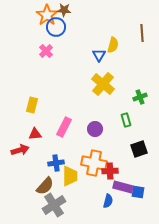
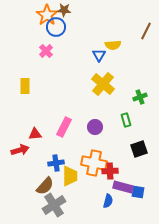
brown line: moved 4 px right, 2 px up; rotated 30 degrees clockwise
yellow semicircle: rotated 70 degrees clockwise
yellow rectangle: moved 7 px left, 19 px up; rotated 14 degrees counterclockwise
purple circle: moved 2 px up
